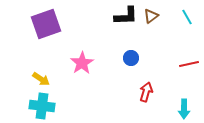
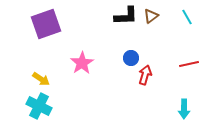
red arrow: moved 1 px left, 17 px up
cyan cross: moved 3 px left; rotated 20 degrees clockwise
